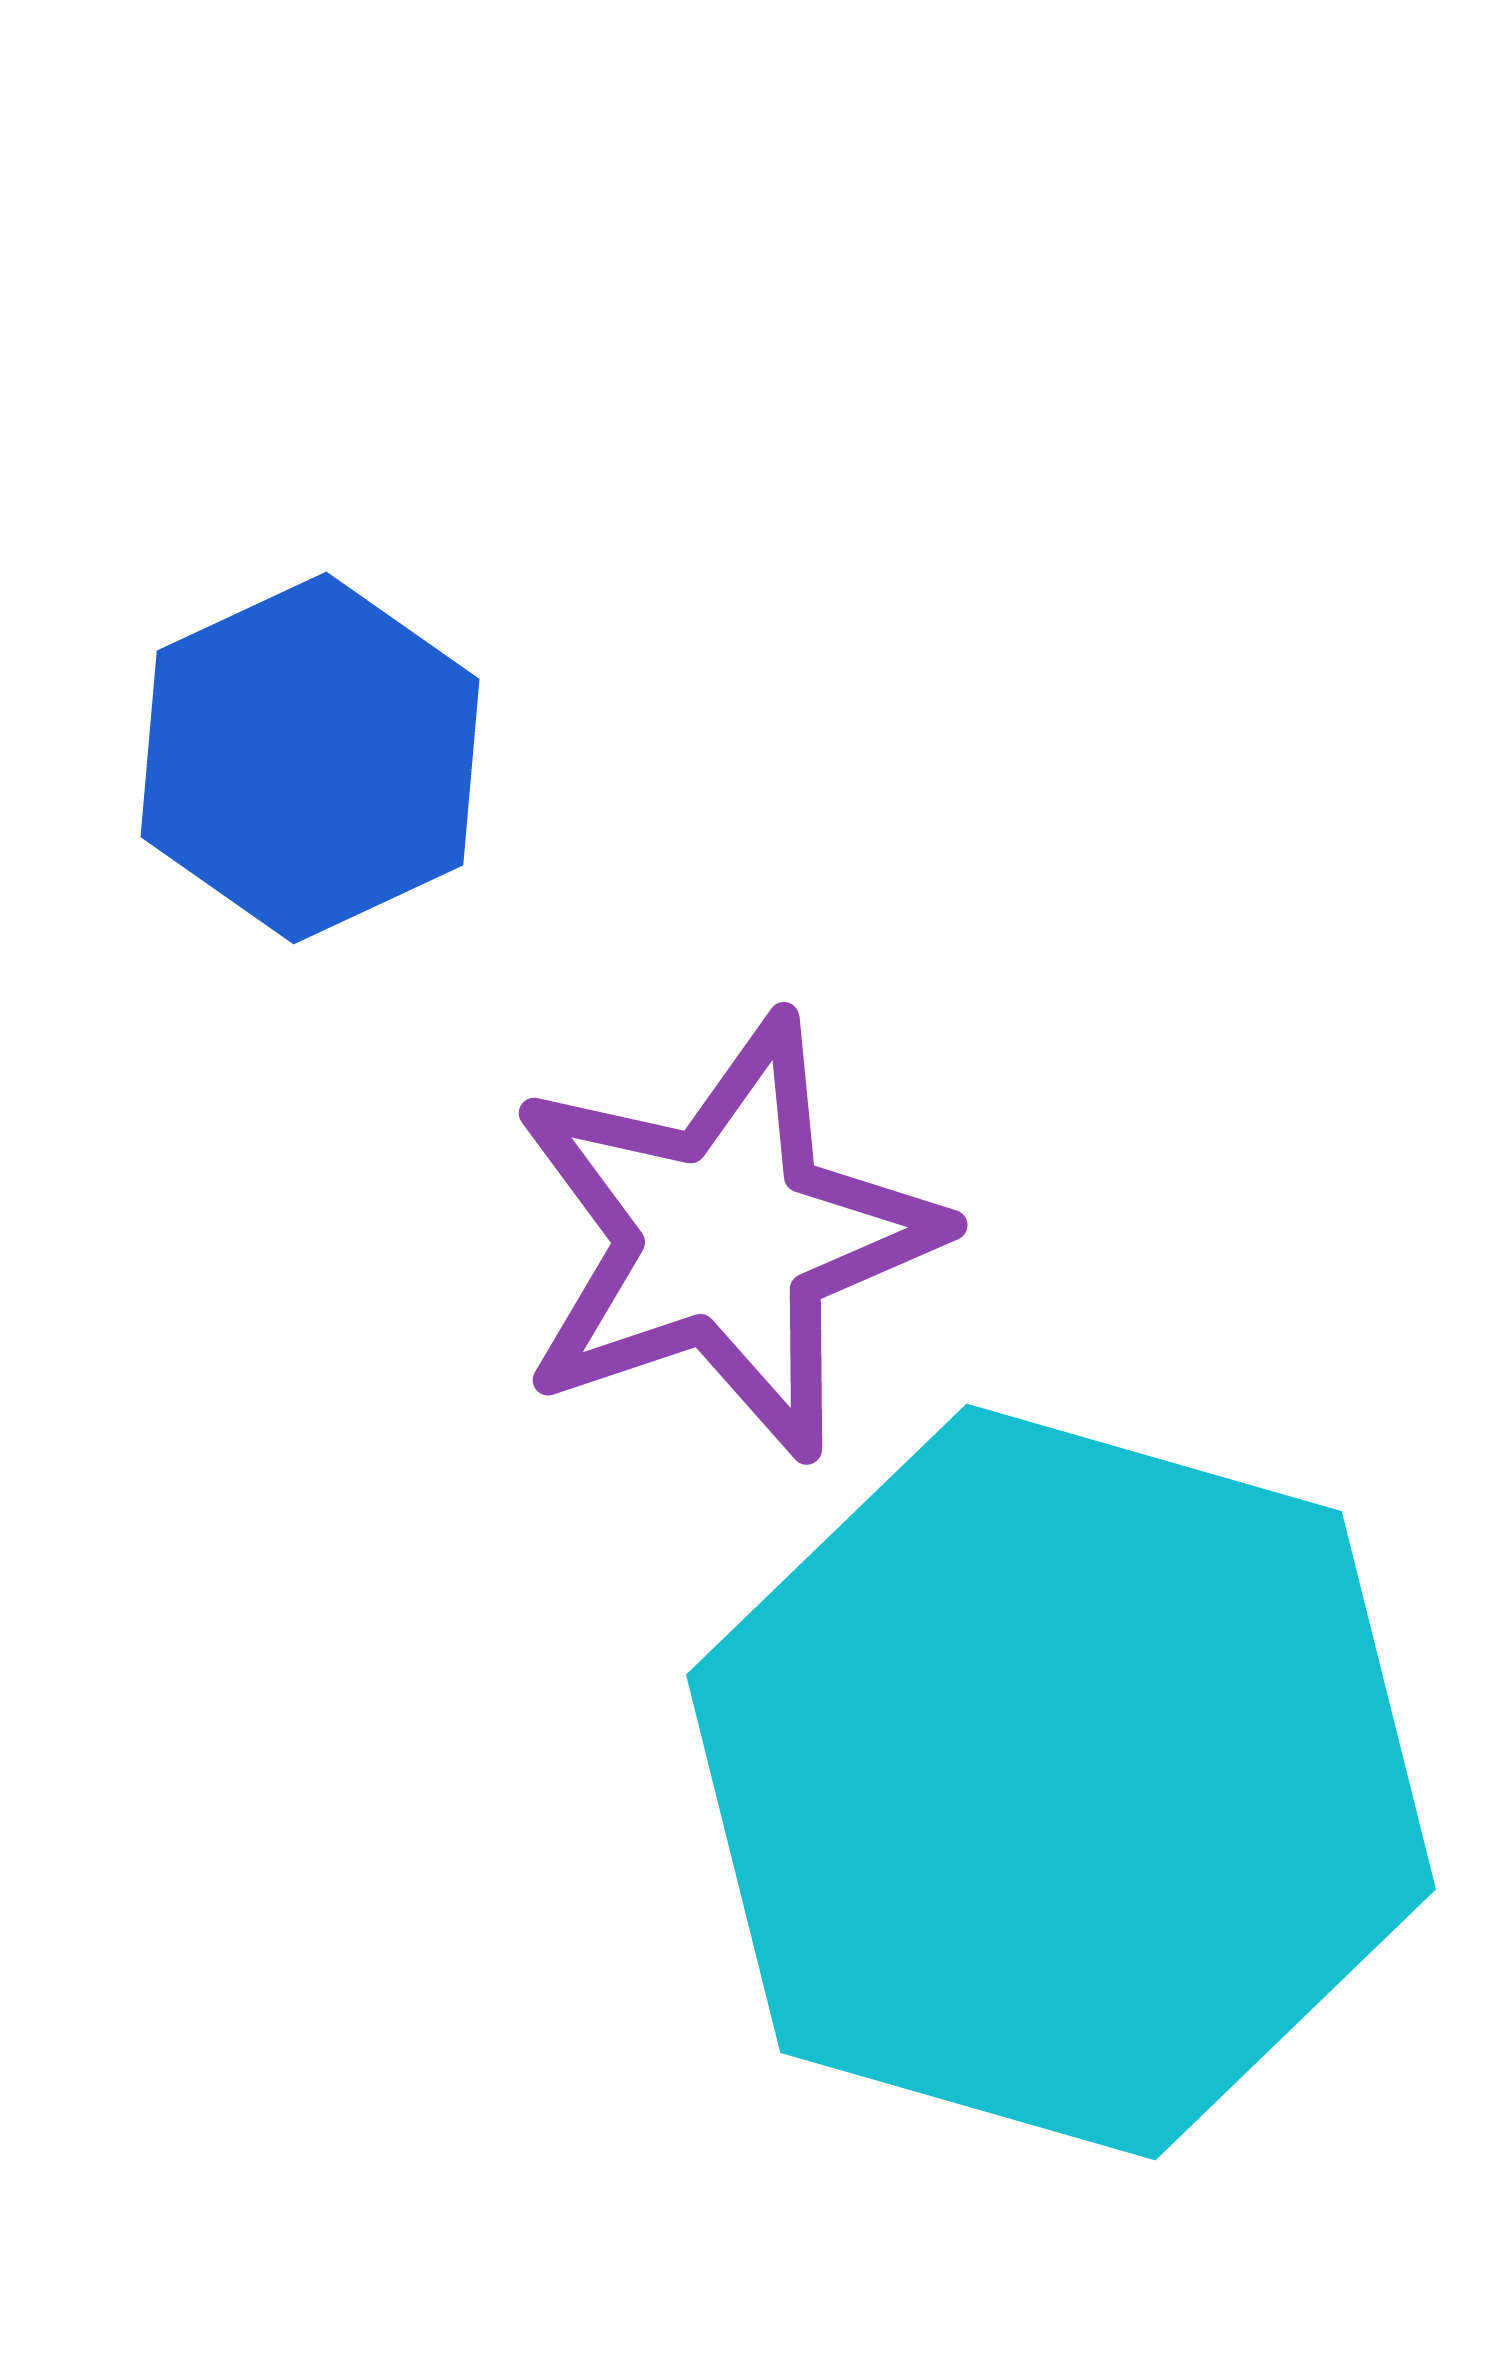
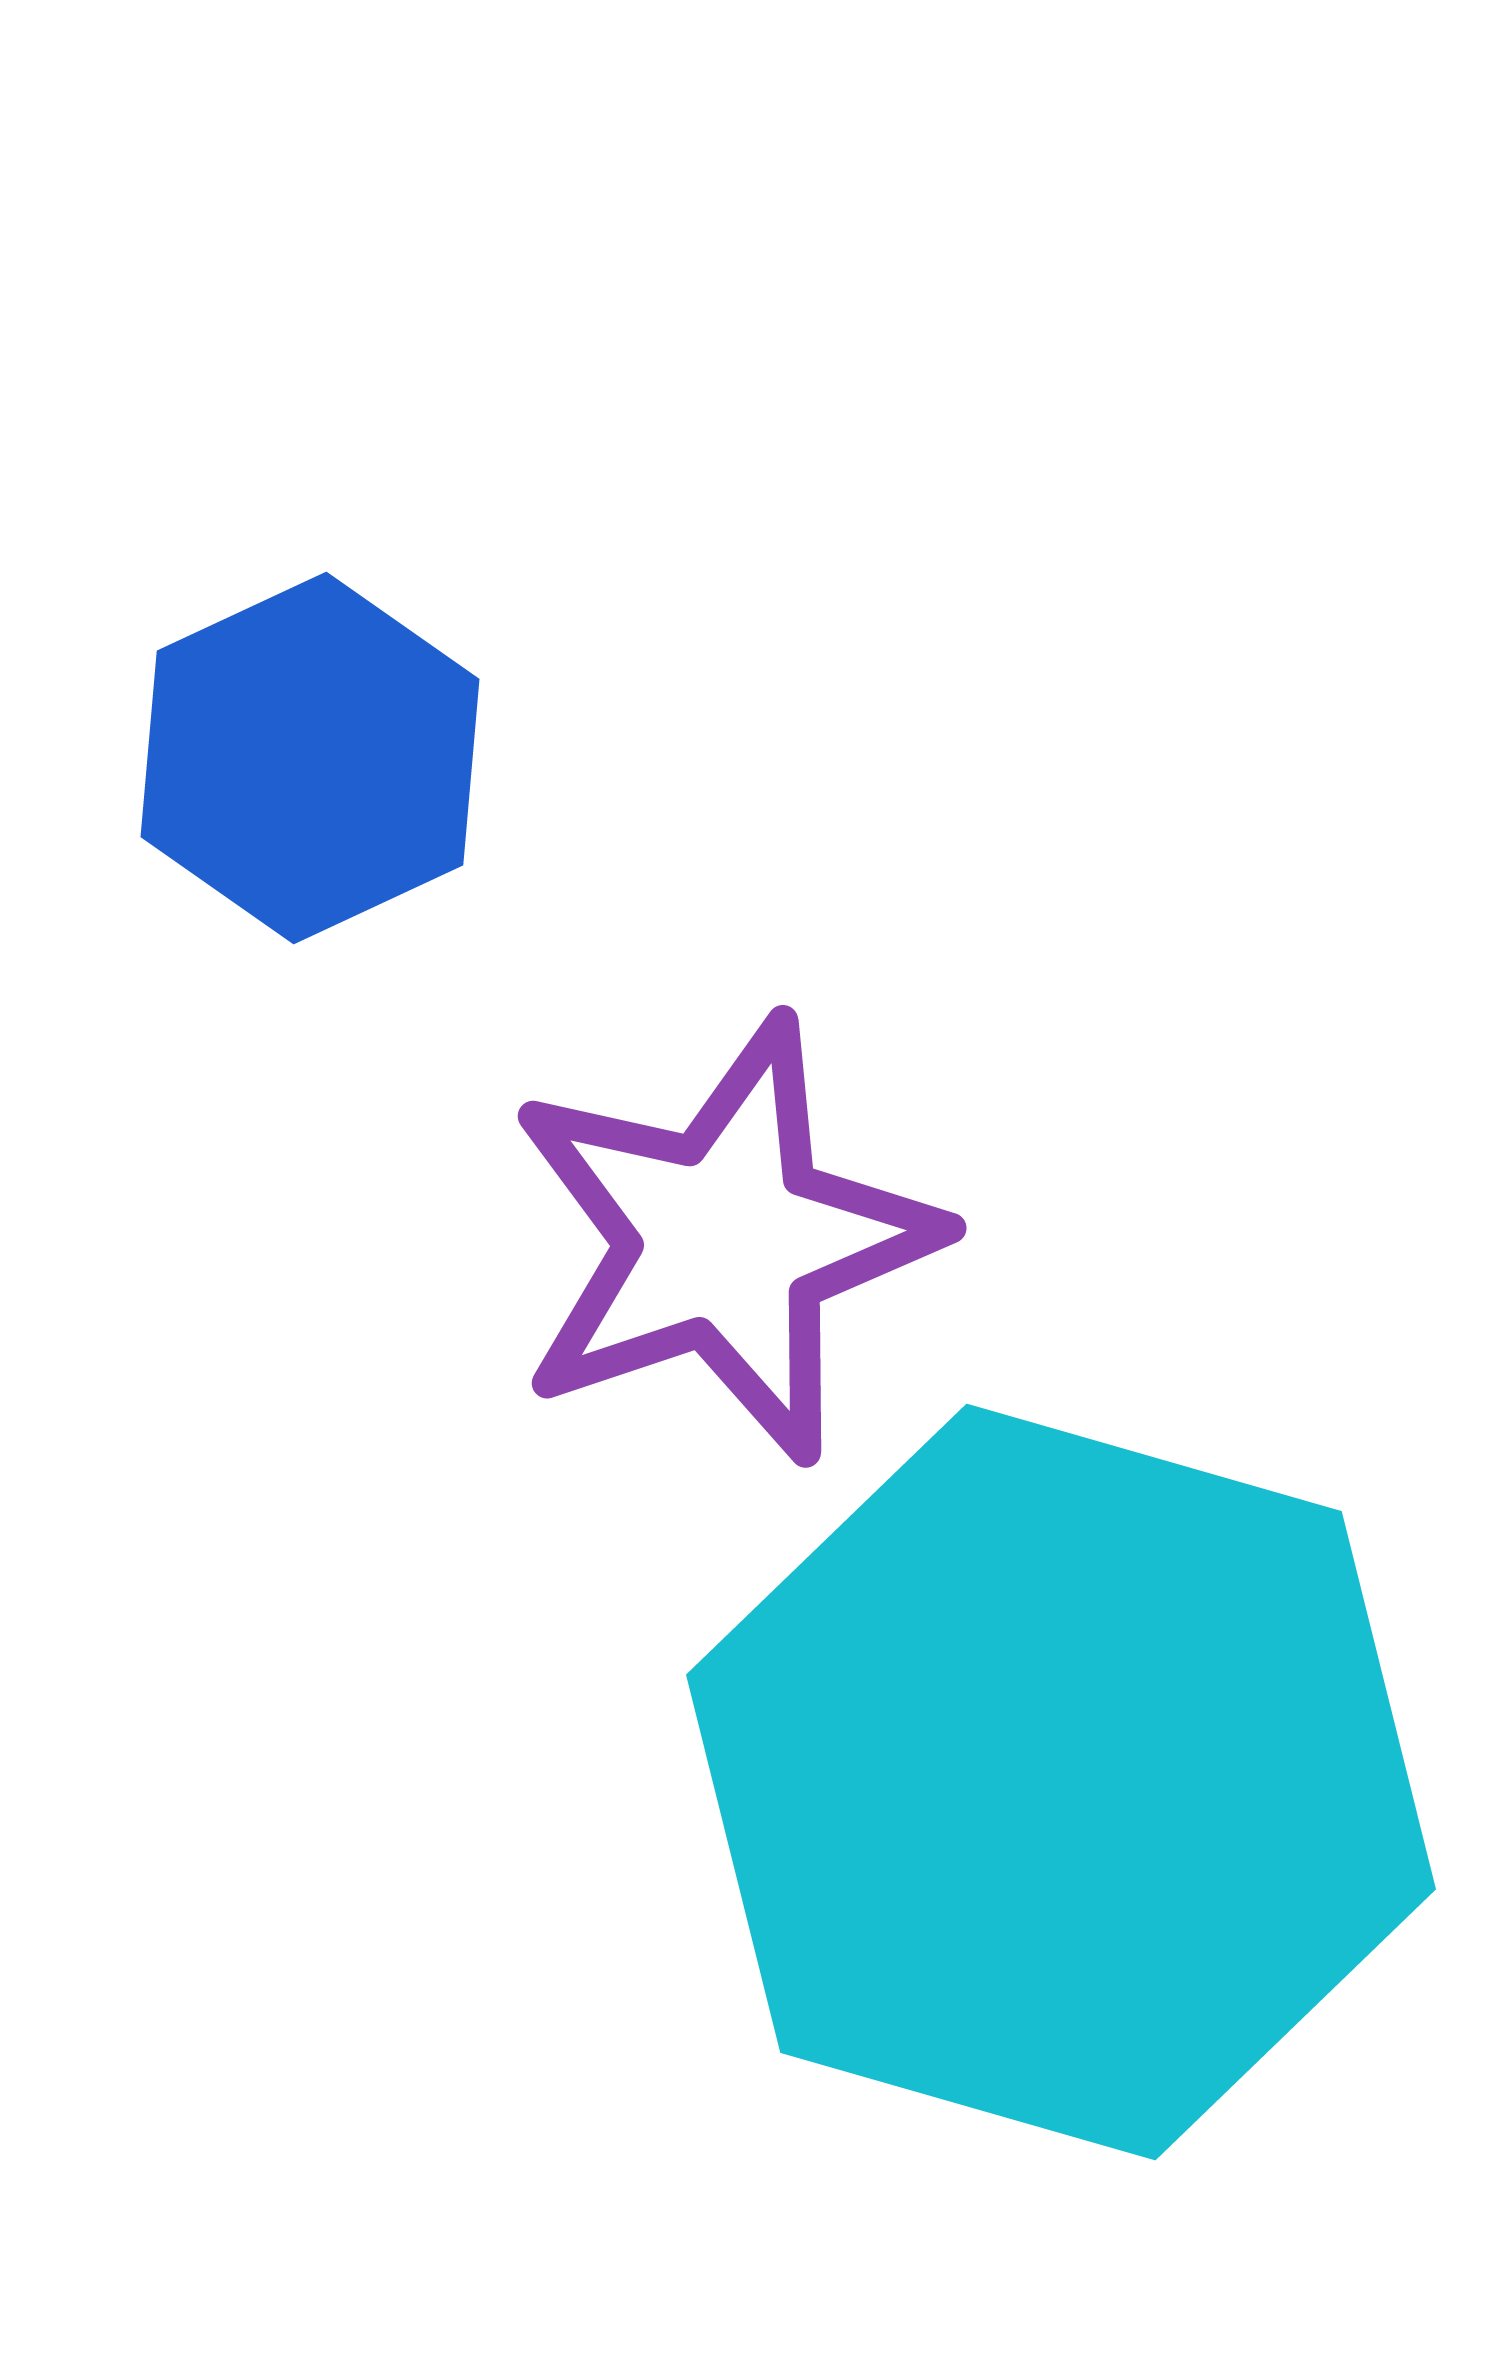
purple star: moved 1 px left, 3 px down
